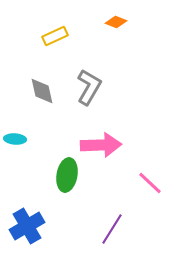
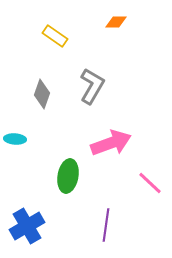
orange diamond: rotated 20 degrees counterclockwise
yellow rectangle: rotated 60 degrees clockwise
gray L-shape: moved 3 px right, 1 px up
gray diamond: moved 3 px down; rotated 32 degrees clockwise
pink arrow: moved 10 px right, 2 px up; rotated 18 degrees counterclockwise
green ellipse: moved 1 px right, 1 px down
purple line: moved 6 px left, 4 px up; rotated 24 degrees counterclockwise
